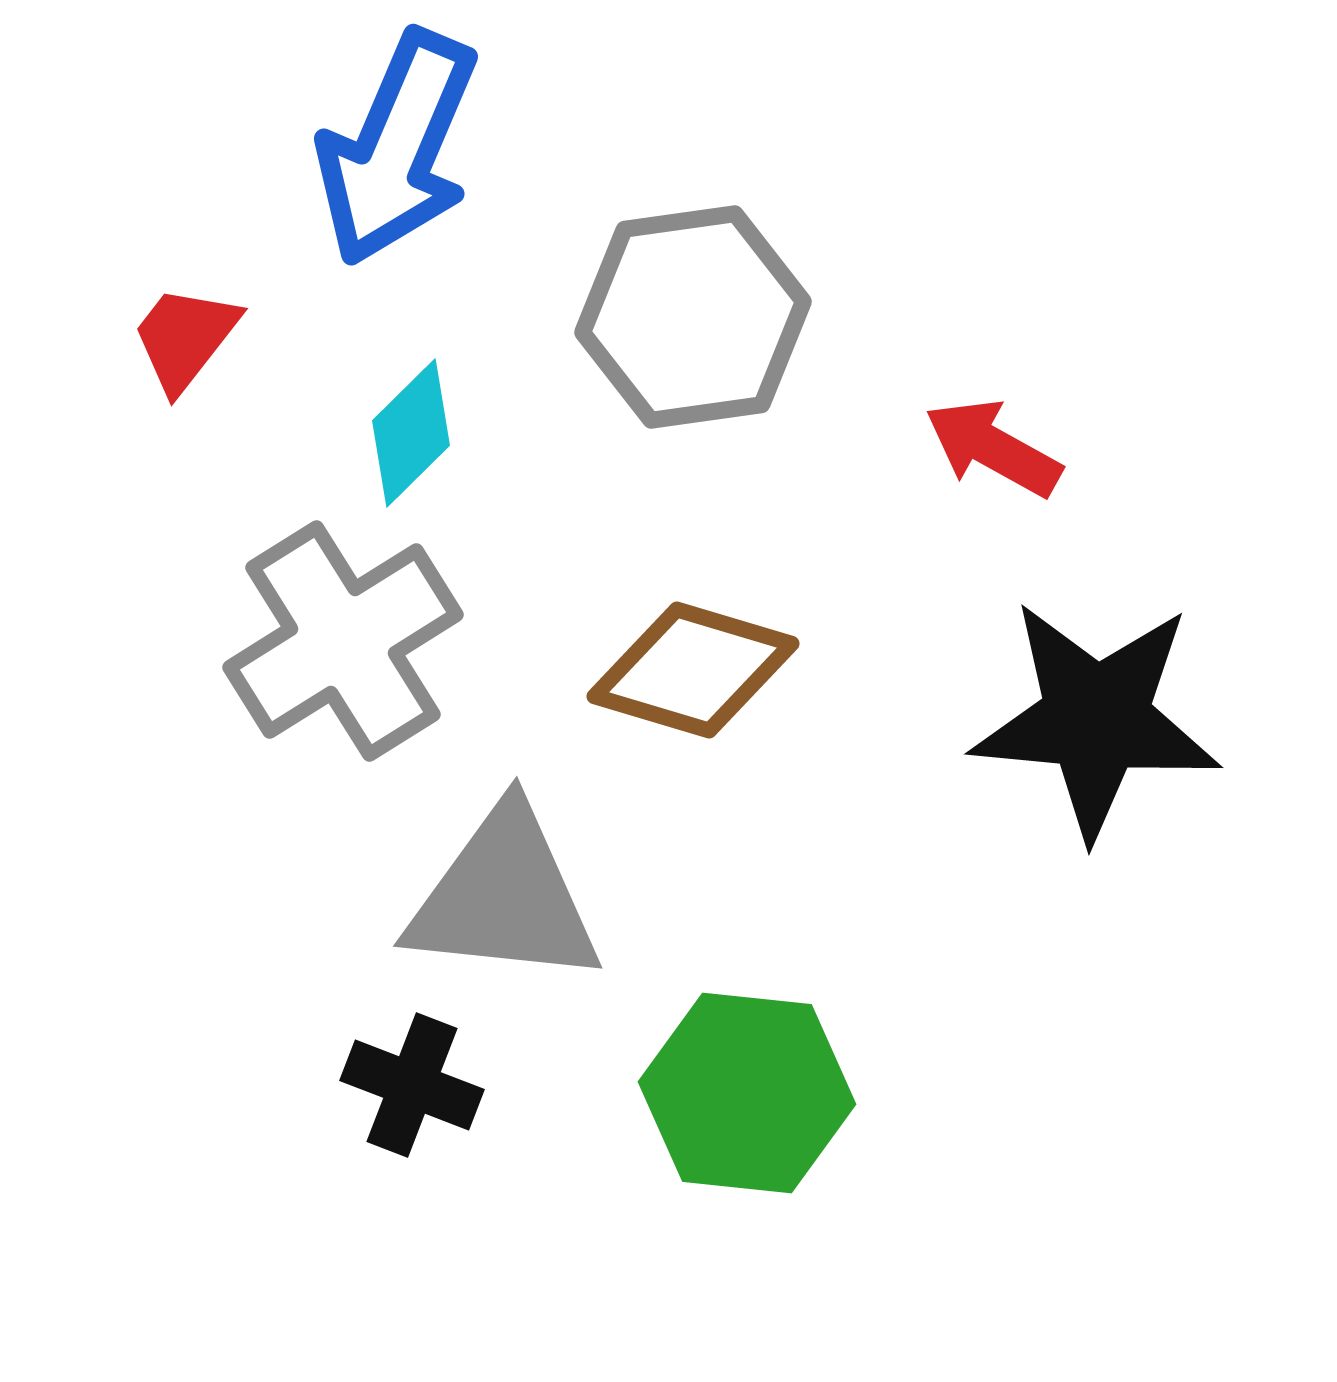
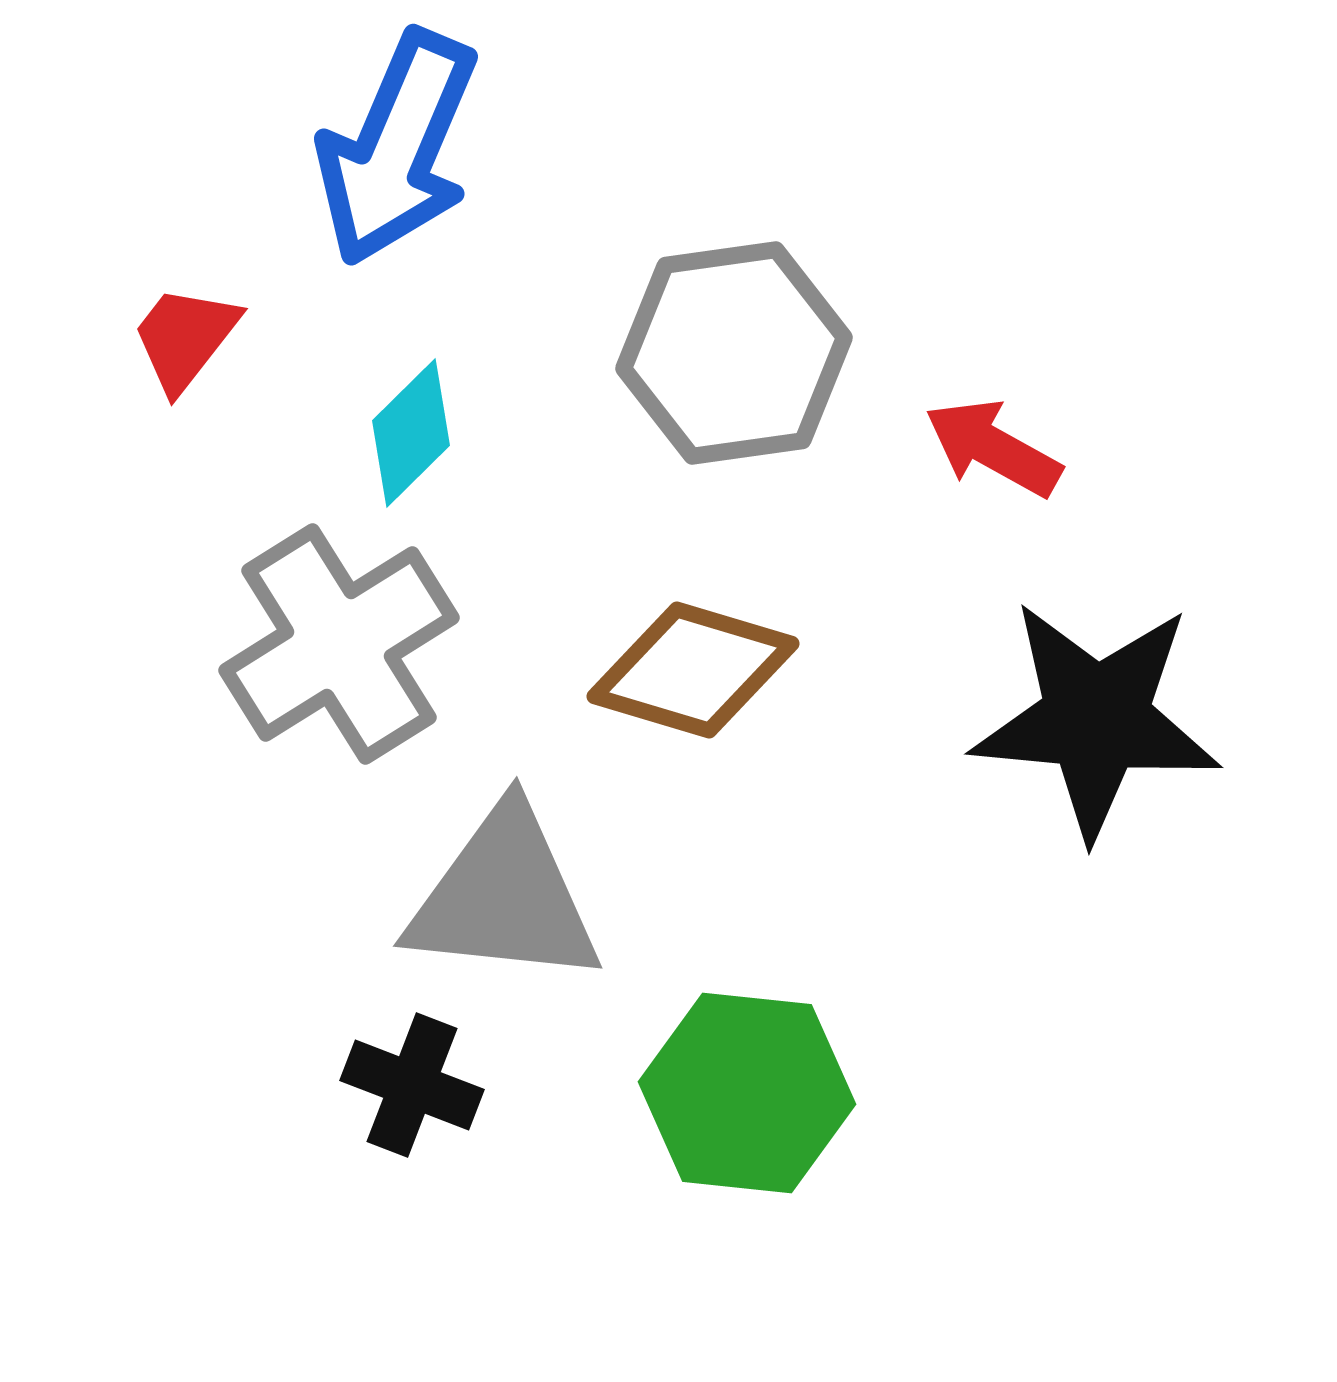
gray hexagon: moved 41 px right, 36 px down
gray cross: moved 4 px left, 3 px down
